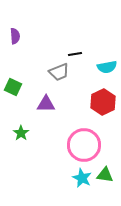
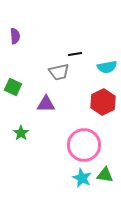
gray trapezoid: rotated 10 degrees clockwise
